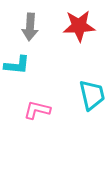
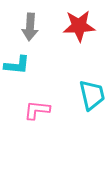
pink L-shape: rotated 8 degrees counterclockwise
